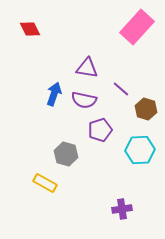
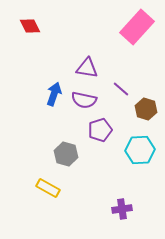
red diamond: moved 3 px up
yellow rectangle: moved 3 px right, 5 px down
